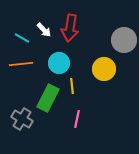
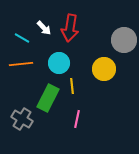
white arrow: moved 2 px up
